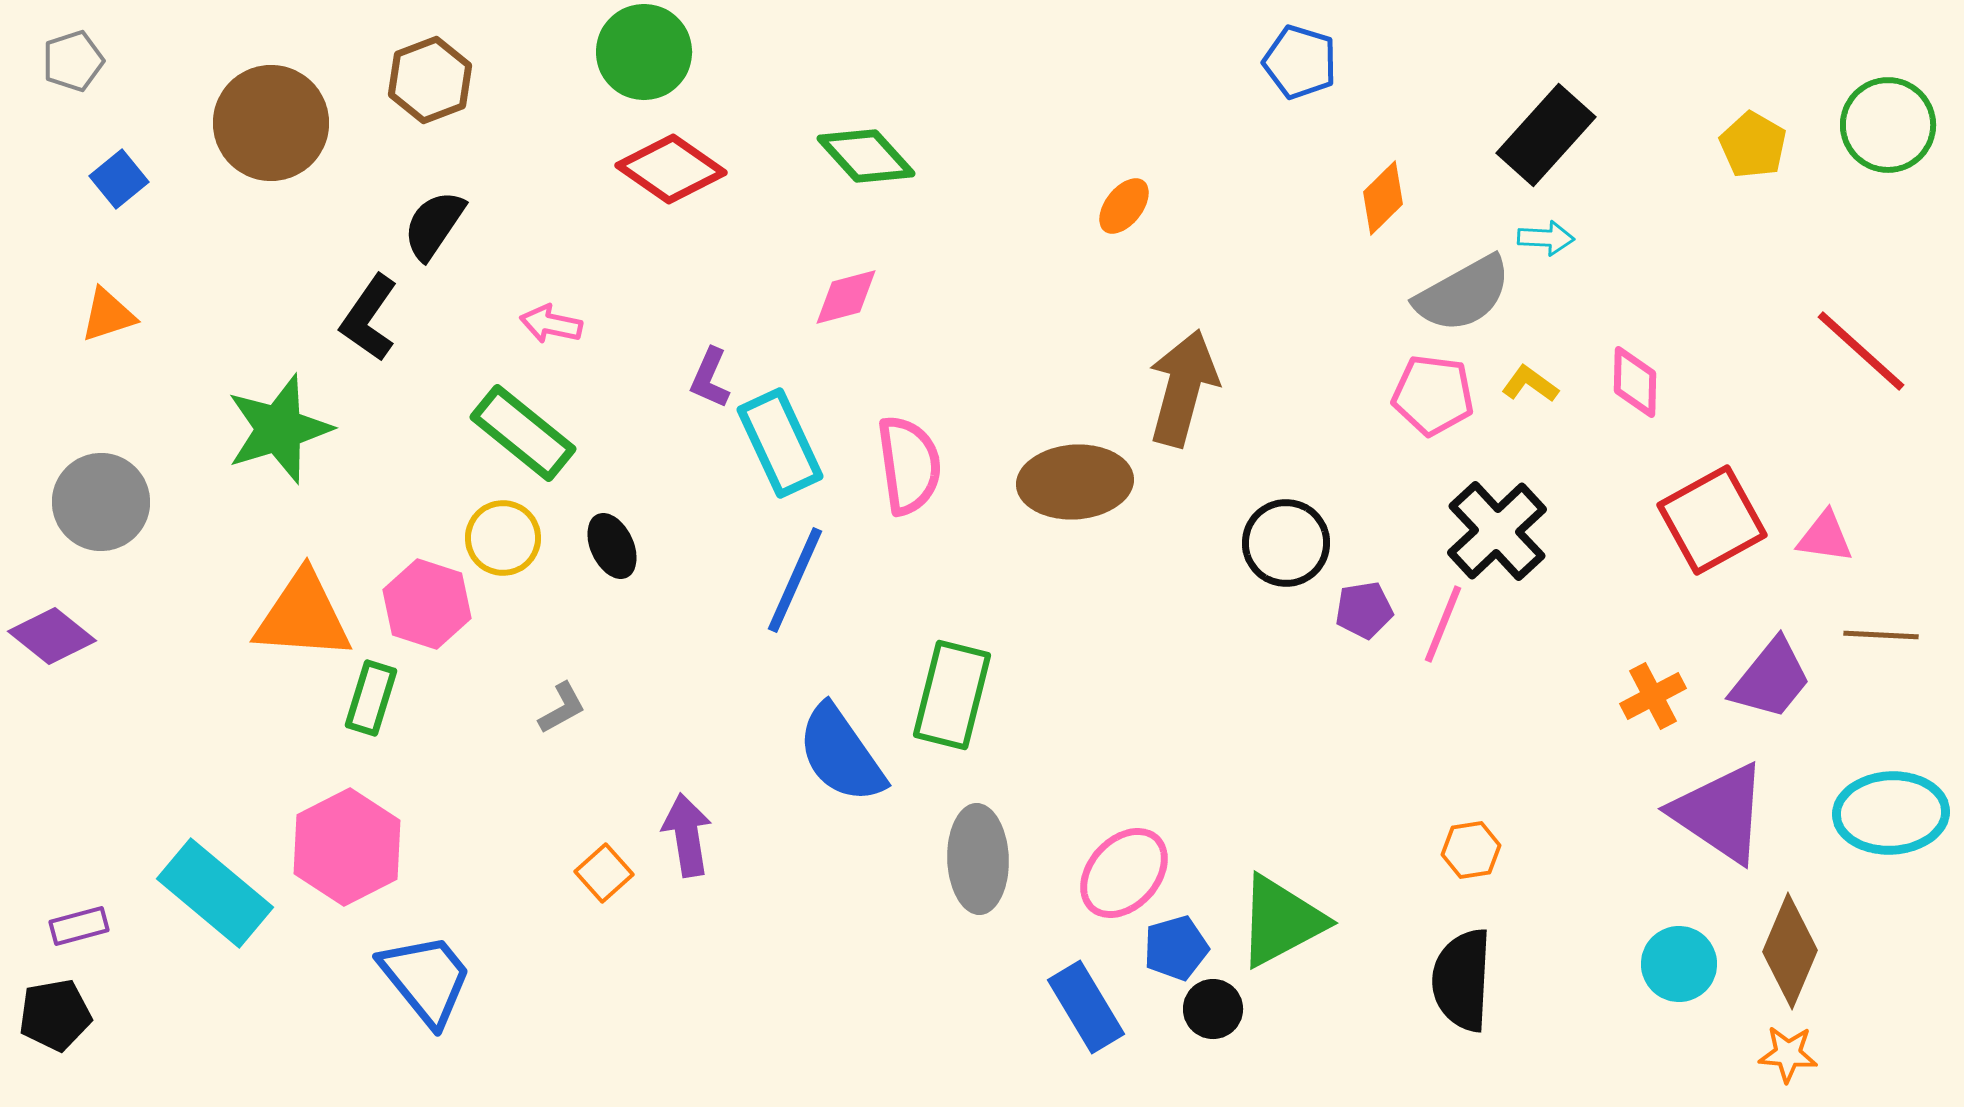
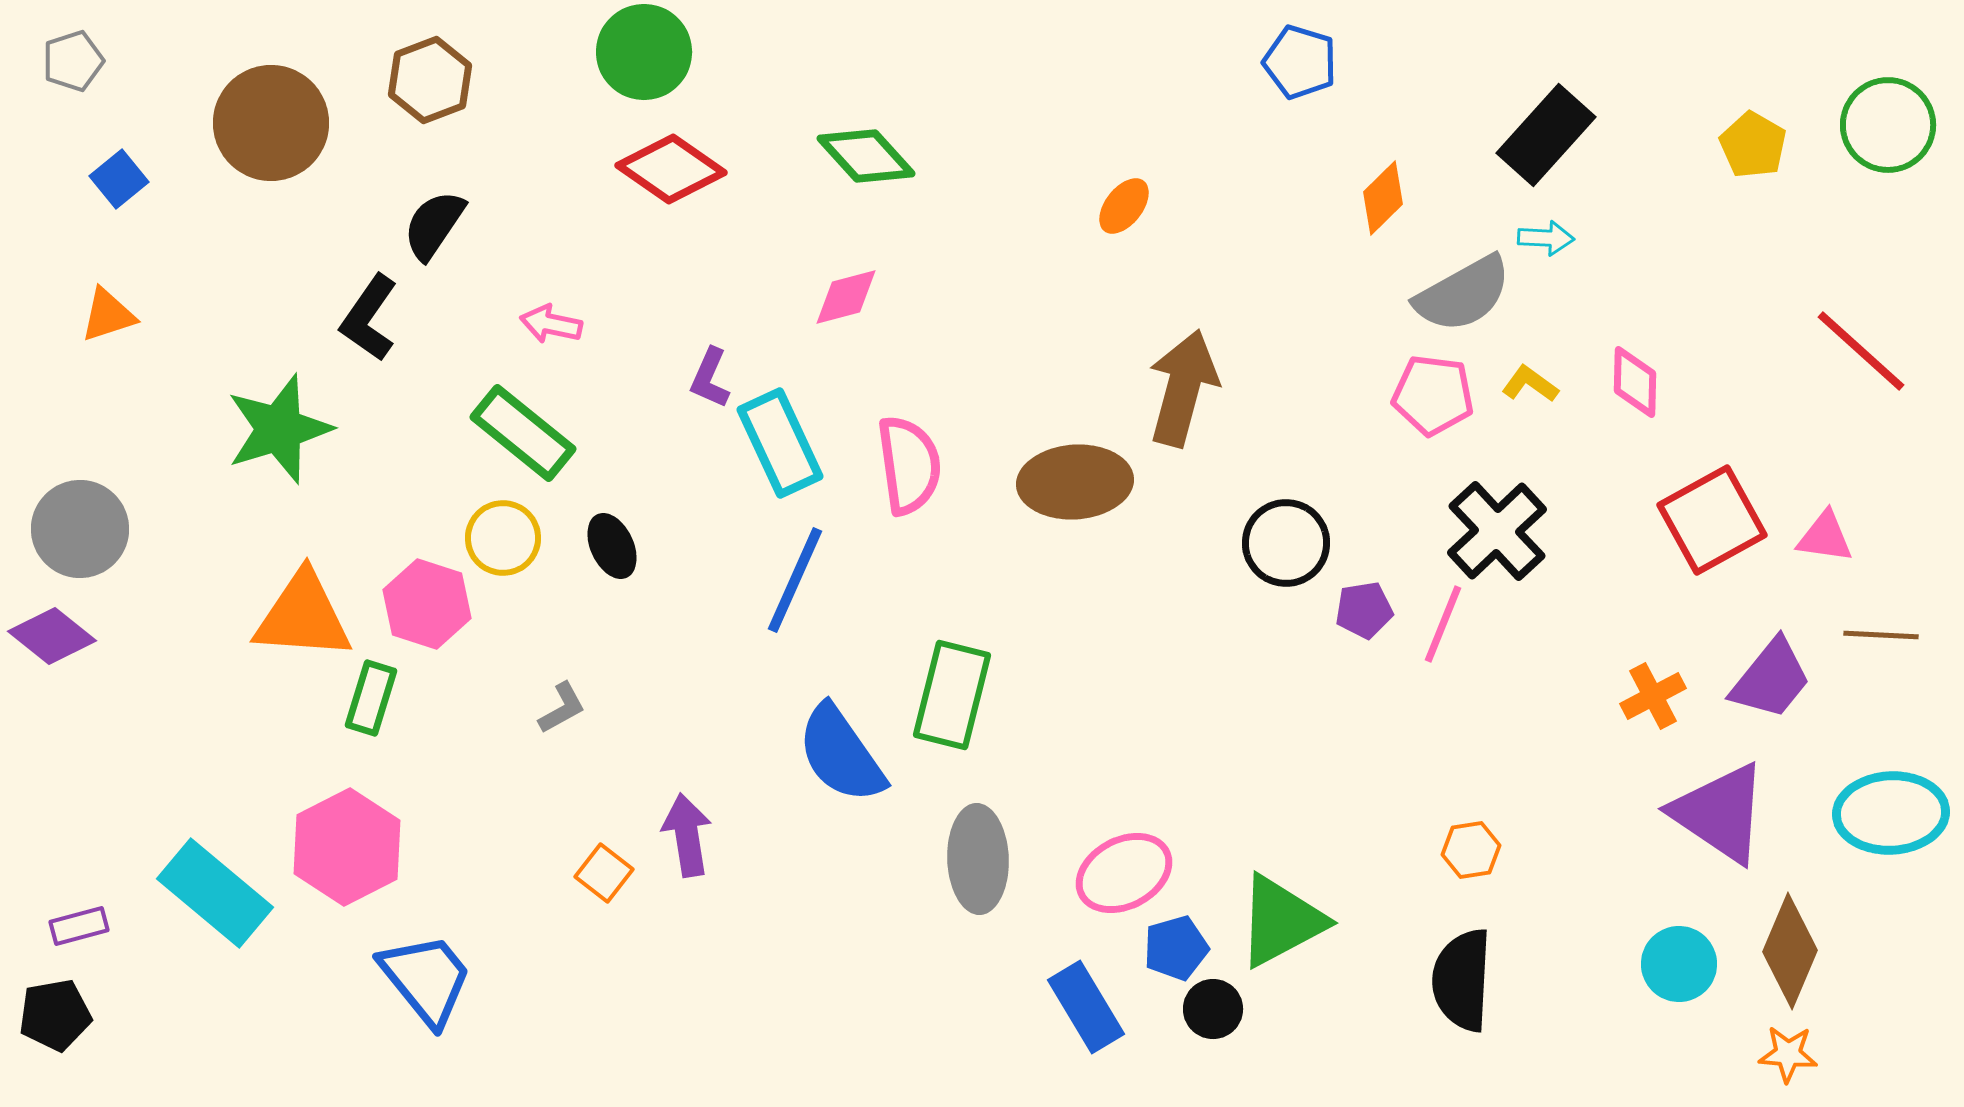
gray circle at (101, 502): moved 21 px left, 27 px down
orange square at (604, 873): rotated 10 degrees counterclockwise
pink ellipse at (1124, 873): rotated 20 degrees clockwise
